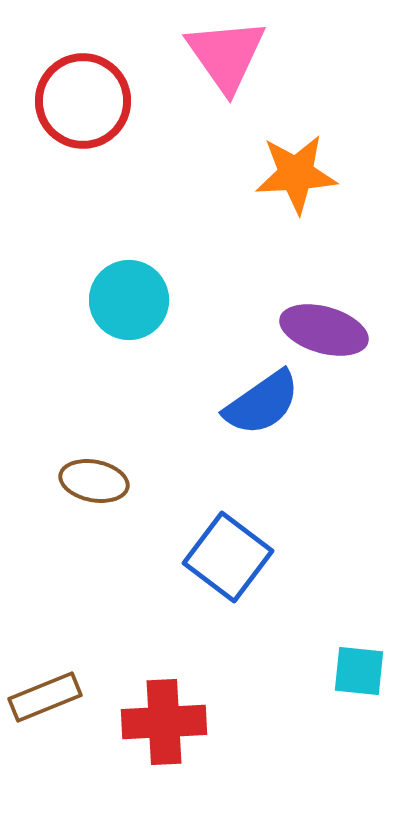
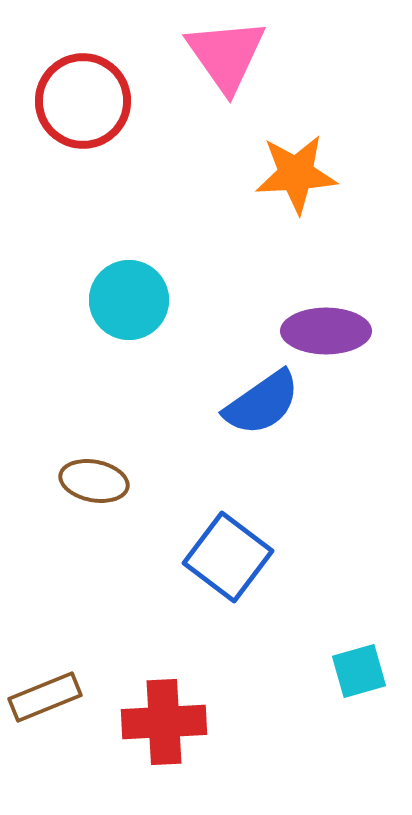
purple ellipse: moved 2 px right, 1 px down; rotated 16 degrees counterclockwise
cyan square: rotated 22 degrees counterclockwise
